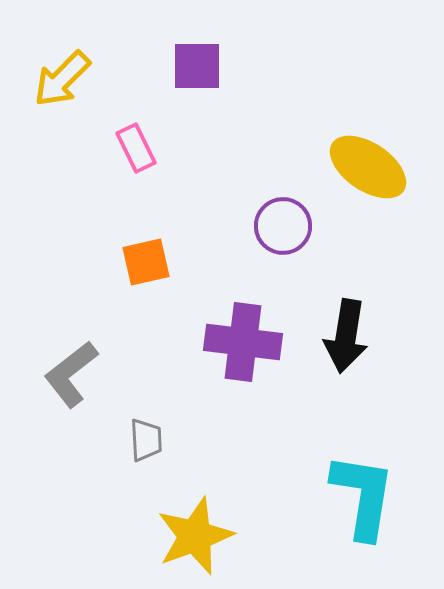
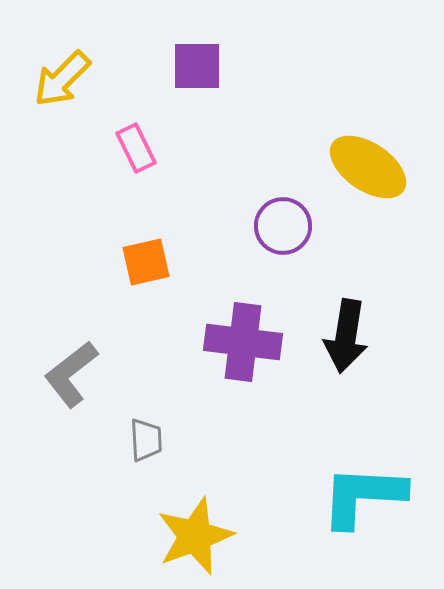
cyan L-shape: rotated 96 degrees counterclockwise
